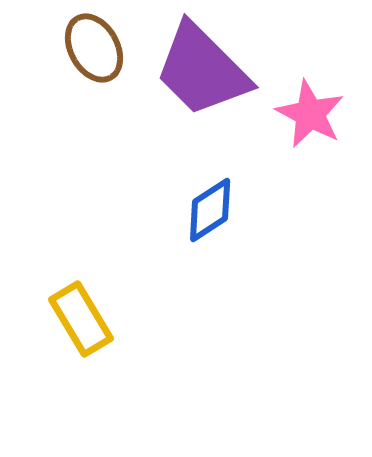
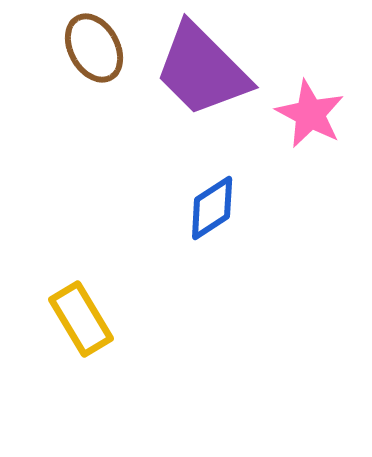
blue diamond: moved 2 px right, 2 px up
